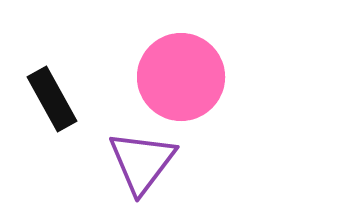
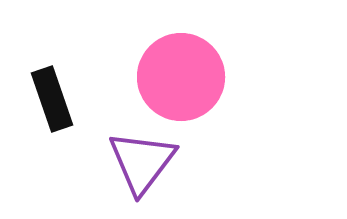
black rectangle: rotated 10 degrees clockwise
